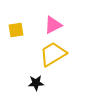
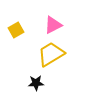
yellow square: rotated 21 degrees counterclockwise
yellow trapezoid: moved 2 px left
